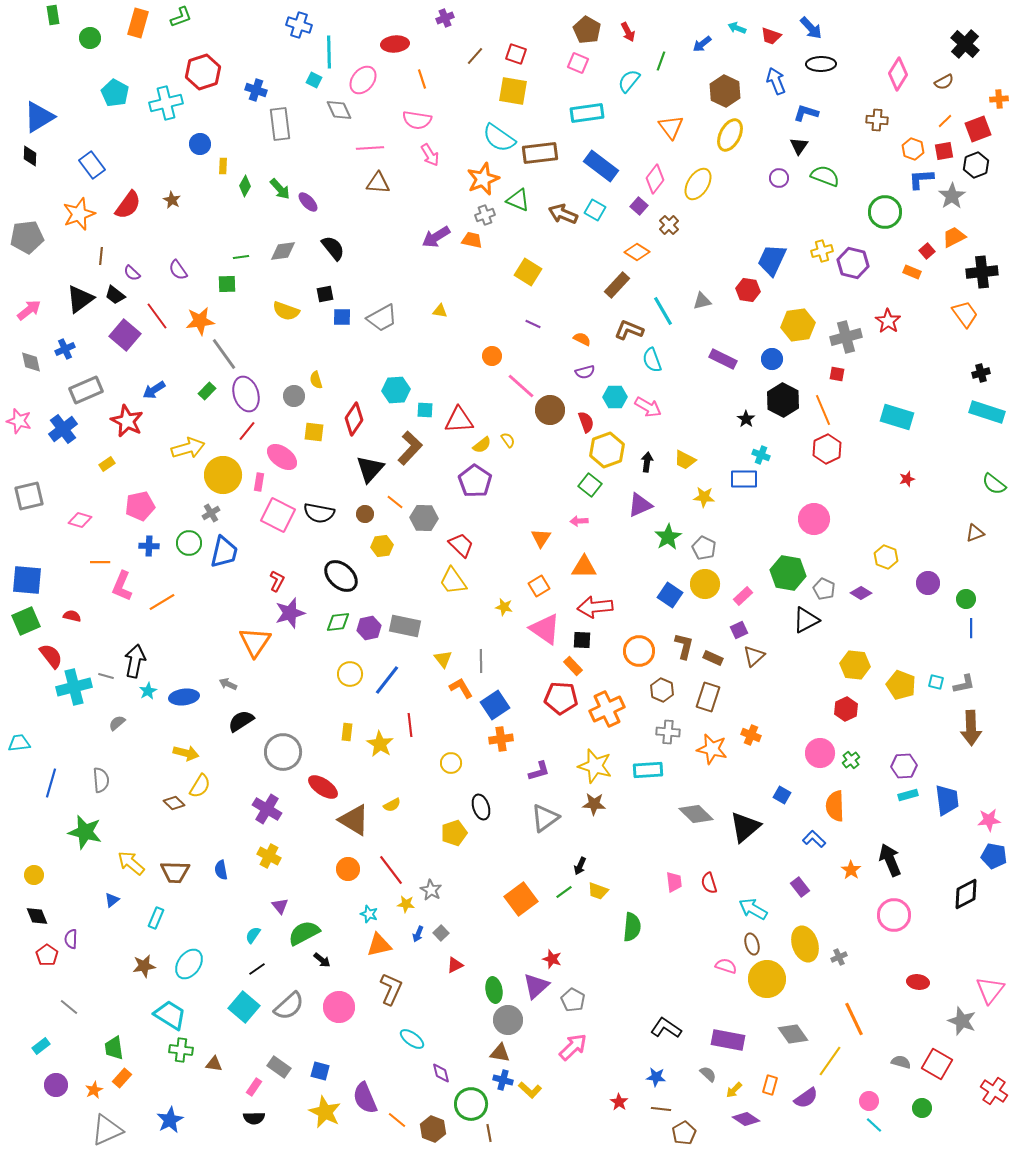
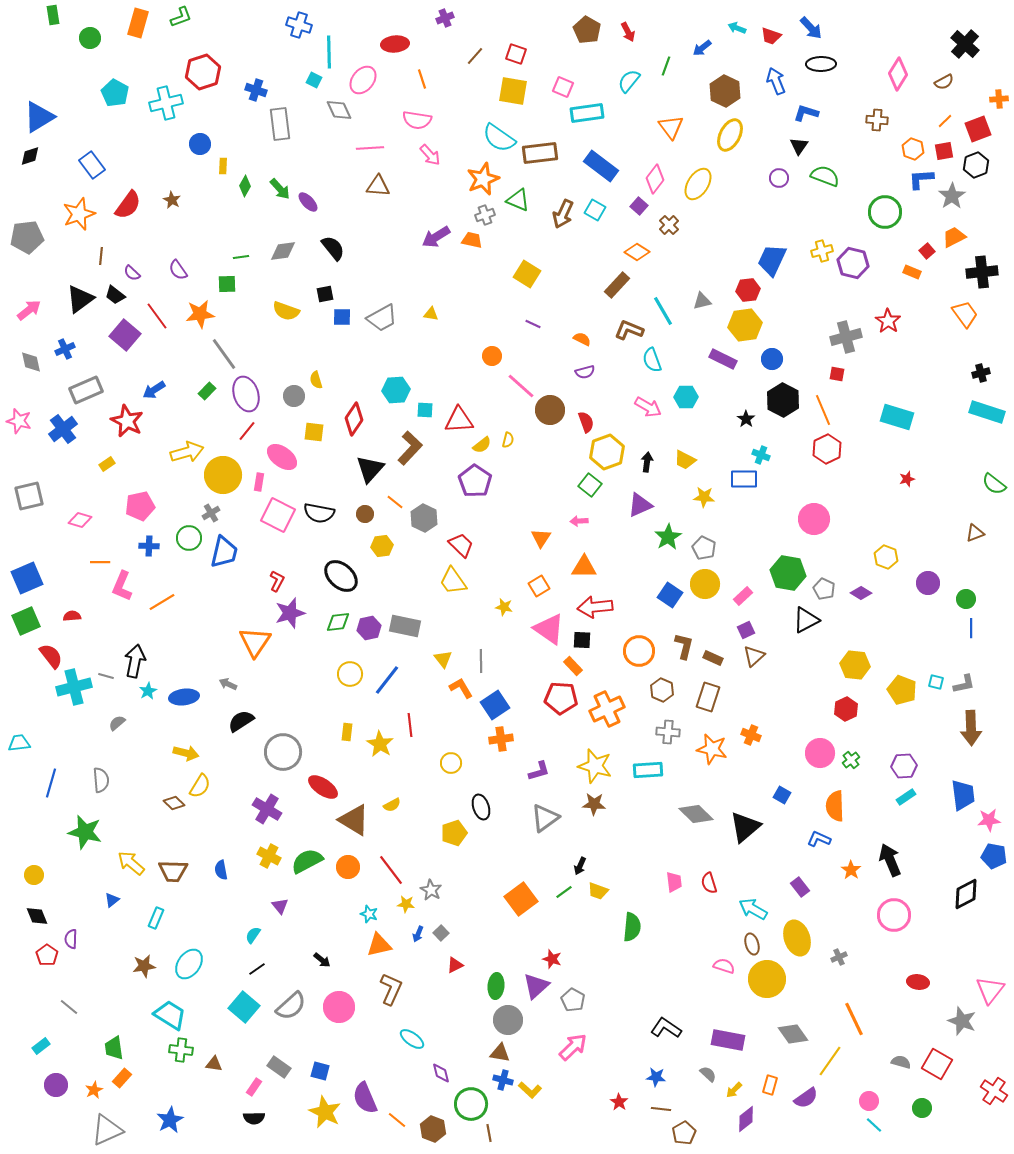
blue arrow at (702, 44): moved 4 px down
green line at (661, 61): moved 5 px right, 5 px down
pink square at (578, 63): moved 15 px left, 24 px down
pink arrow at (430, 155): rotated 10 degrees counterclockwise
black diamond at (30, 156): rotated 70 degrees clockwise
brown triangle at (378, 183): moved 3 px down
brown arrow at (563, 214): rotated 88 degrees counterclockwise
yellow square at (528, 272): moved 1 px left, 2 px down
red hexagon at (748, 290): rotated 15 degrees counterclockwise
yellow triangle at (440, 311): moved 9 px left, 3 px down
orange star at (200, 321): moved 7 px up
yellow hexagon at (798, 325): moved 53 px left
cyan hexagon at (615, 397): moved 71 px right
yellow semicircle at (508, 440): rotated 49 degrees clockwise
yellow arrow at (188, 448): moved 1 px left, 4 px down
yellow hexagon at (607, 450): moved 2 px down
gray hexagon at (424, 518): rotated 24 degrees clockwise
green circle at (189, 543): moved 5 px up
blue square at (27, 580): moved 2 px up; rotated 28 degrees counterclockwise
red semicircle at (72, 616): rotated 18 degrees counterclockwise
pink triangle at (545, 629): moved 4 px right
purple square at (739, 630): moved 7 px right
yellow pentagon at (901, 685): moved 1 px right, 5 px down
cyan rectangle at (908, 795): moved 2 px left, 2 px down; rotated 18 degrees counterclockwise
blue trapezoid at (947, 800): moved 16 px right, 5 px up
blue L-shape at (814, 839): moved 5 px right; rotated 20 degrees counterclockwise
orange circle at (348, 869): moved 2 px up
brown trapezoid at (175, 872): moved 2 px left, 1 px up
green semicircle at (304, 933): moved 3 px right, 72 px up
yellow ellipse at (805, 944): moved 8 px left, 6 px up
pink semicircle at (726, 966): moved 2 px left
green ellipse at (494, 990): moved 2 px right, 4 px up; rotated 15 degrees clockwise
gray semicircle at (289, 1006): moved 2 px right
purple diamond at (746, 1119): rotated 72 degrees counterclockwise
